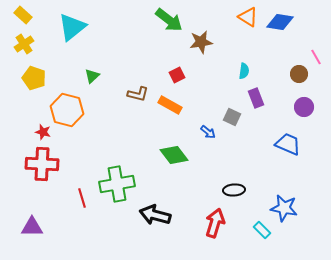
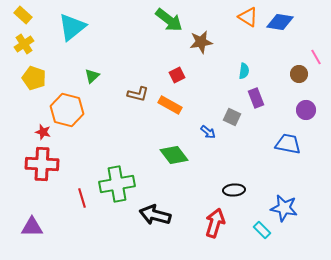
purple circle: moved 2 px right, 3 px down
blue trapezoid: rotated 12 degrees counterclockwise
